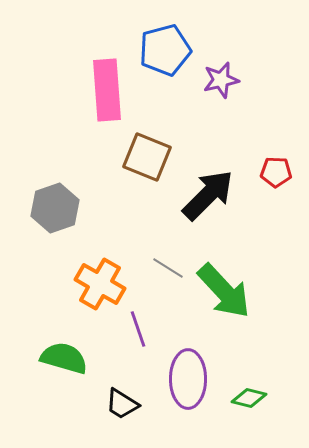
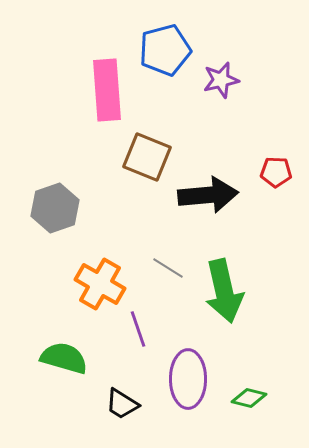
black arrow: rotated 40 degrees clockwise
green arrow: rotated 30 degrees clockwise
